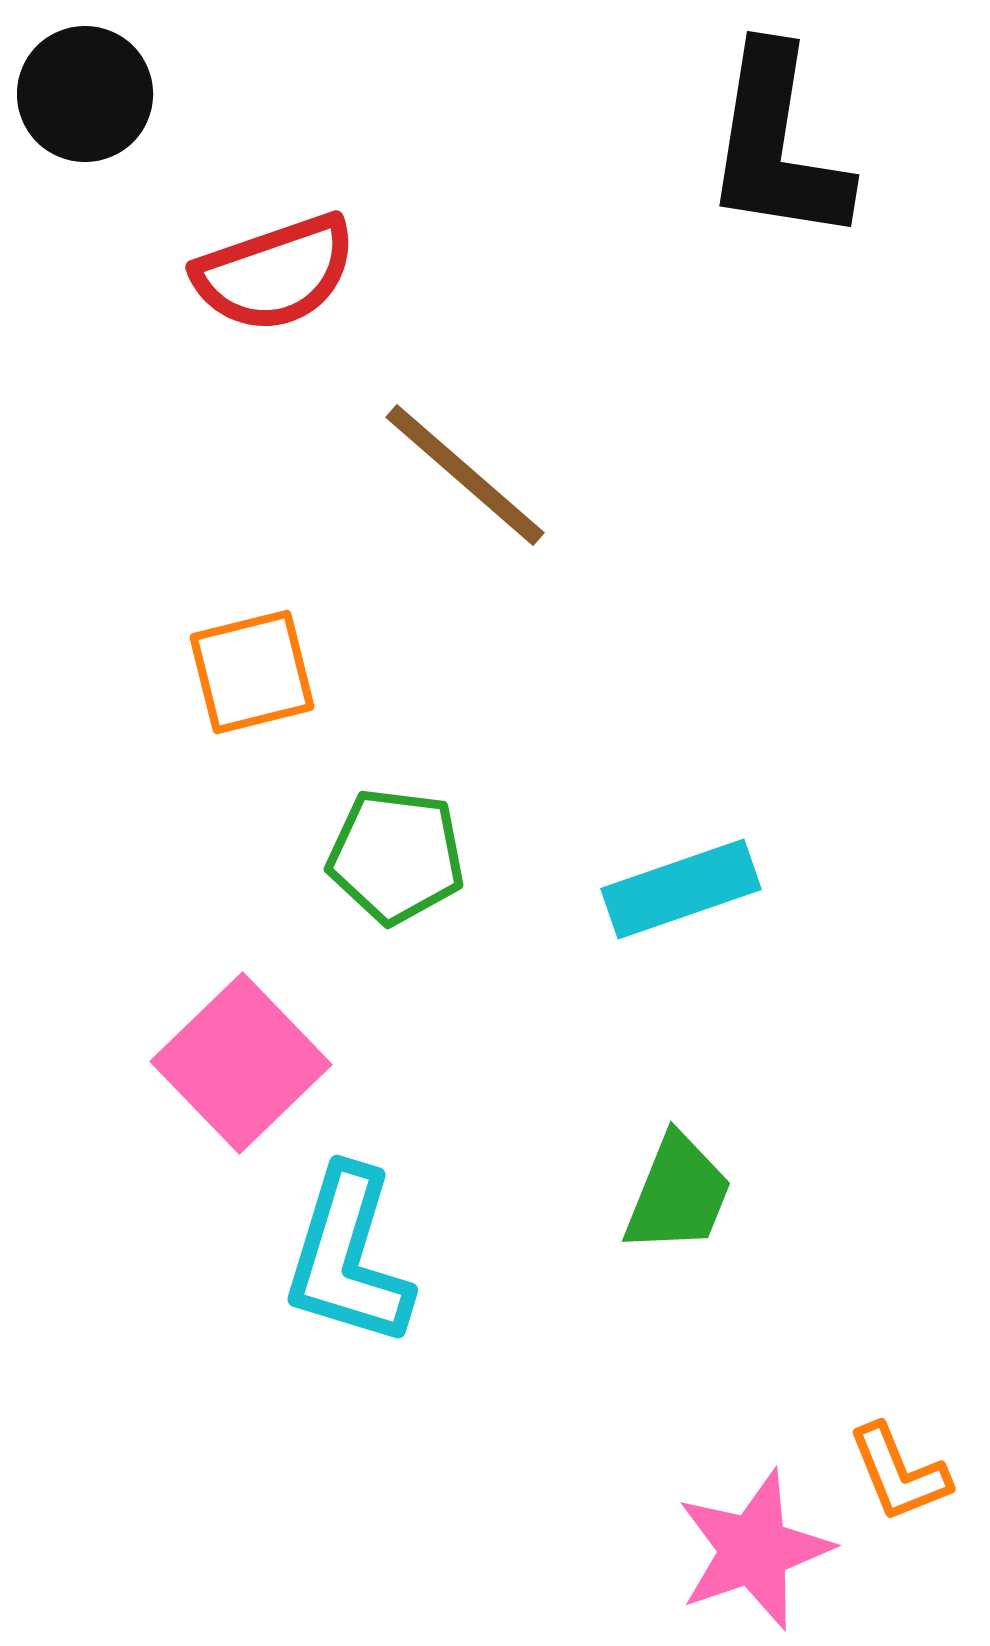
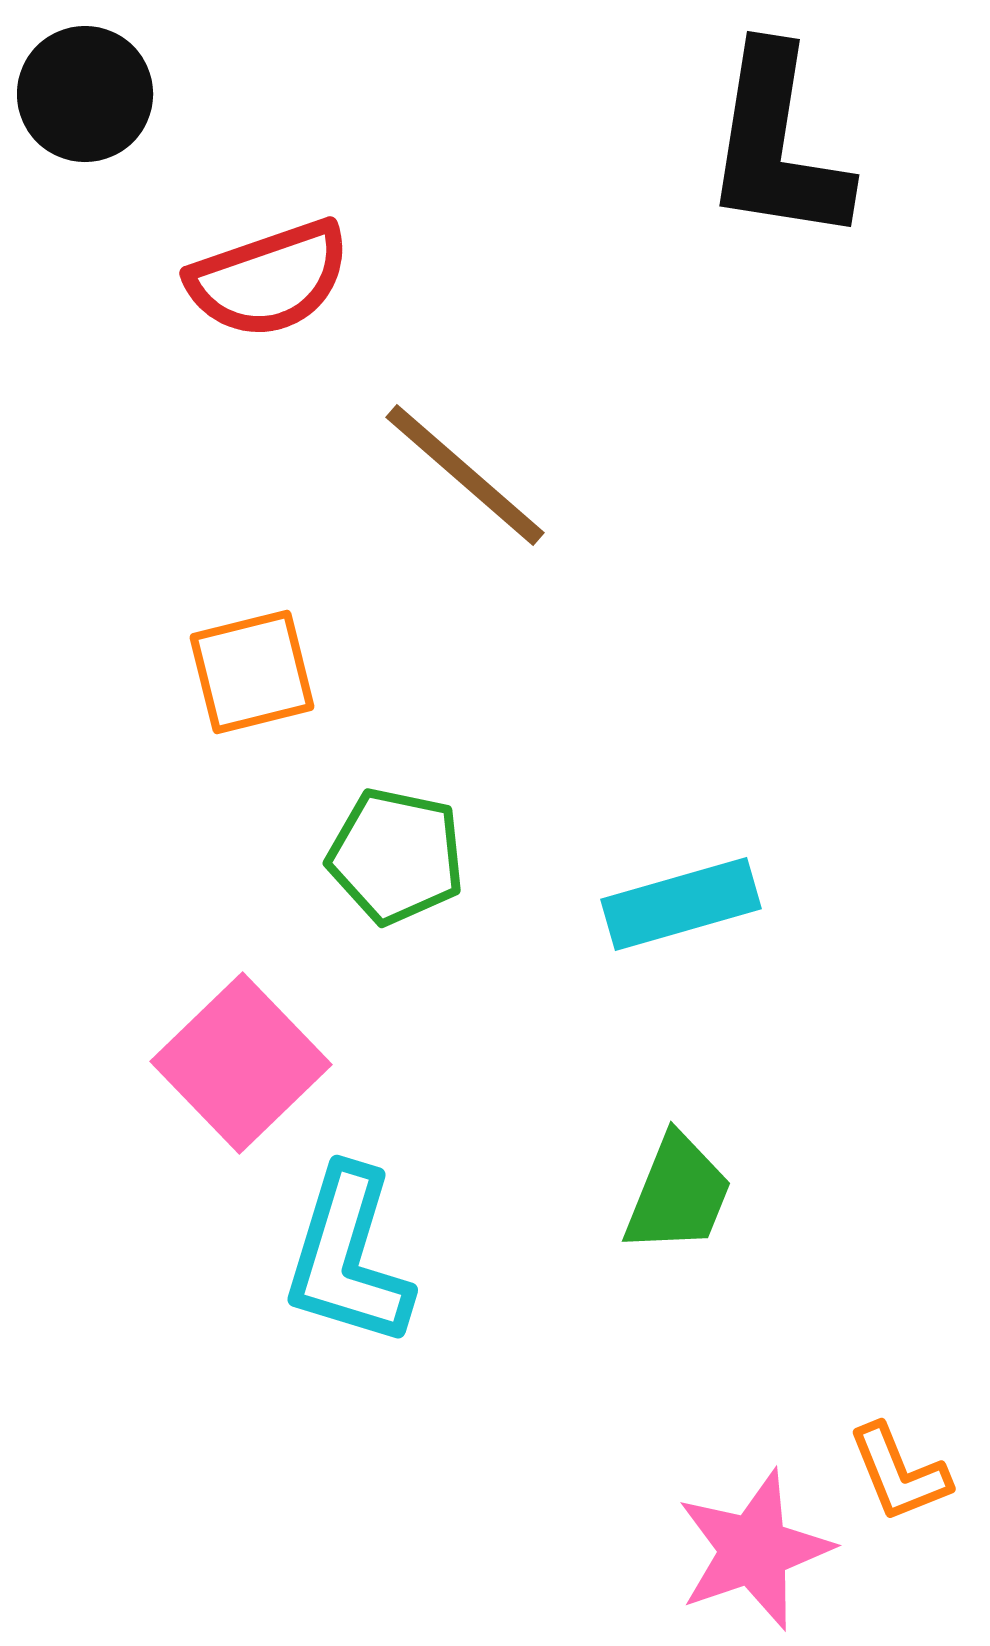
red semicircle: moved 6 px left, 6 px down
green pentagon: rotated 5 degrees clockwise
cyan rectangle: moved 15 px down; rotated 3 degrees clockwise
